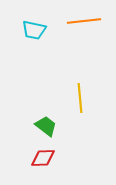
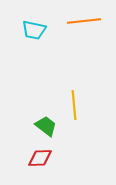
yellow line: moved 6 px left, 7 px down
red diamond: moved 3 px left
